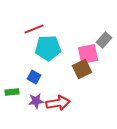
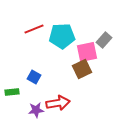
cyan pentagon: moved 14 px right, 12 px up
pink square: moved 1 px left, 2 px up
purple star: moved 9 px down
